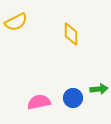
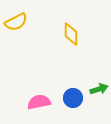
green arrow: rotated 12 degrees counterclockwise
